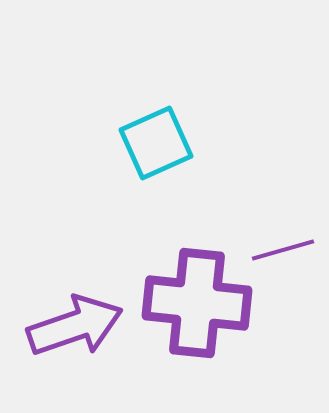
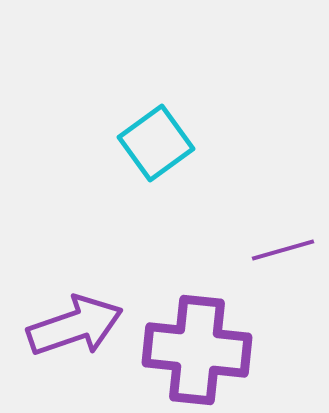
cyan square: rotated 12 degrees counterclockwise
purple cross: moved 47 px down
